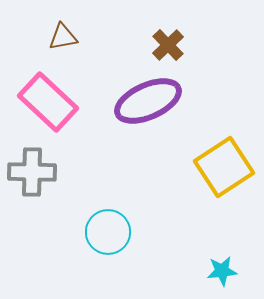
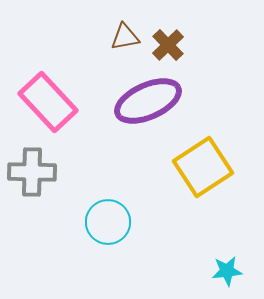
brown triangle: moved 62 px right
pink rectangle: rotated 4 degrees clockwise
yellow square: moved 21 px left
cyan circle: moved 10 px up
cyan star: moved 5 px right
